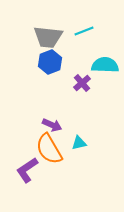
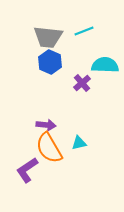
blue hexagon: rotated 15 degrees counterclockwise
purple arrow: moved 6 px left; rotated 18 degrees counterclockwise
orange semicircle: moved 1 px up
